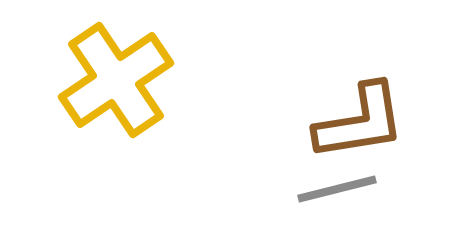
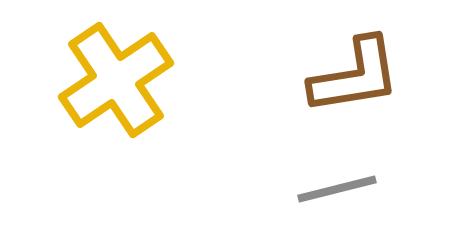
brown L-shape: moved 5 px left, 46 px up
